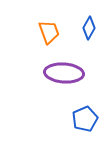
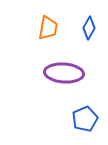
orange trapezoid: moved 1 px left, 4 px up; rotated 30 degrees clockwise
